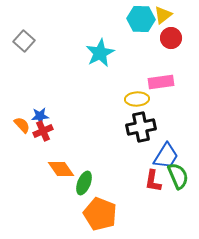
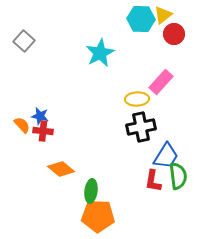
red circle: moved 3 px right, 4 px up
pink rectangle: rotated 40 degrees counterclockwise
blue star: rotated 18 degrees clockwise
red cross: rotated 30 degrees clockwise
orange diamond: rotated 16 degrees counterclockwise
green semicircle: rotated 16 degrees clockwise
green ellipse: moved 7 px right, 8 px down; rotated 15 degrees counterclockwise
orange pentagon: moved 2 px left, 2 px down; rotated 20 degrees counterclockwise
